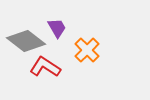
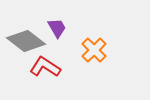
orange cross: moved 7 px right
